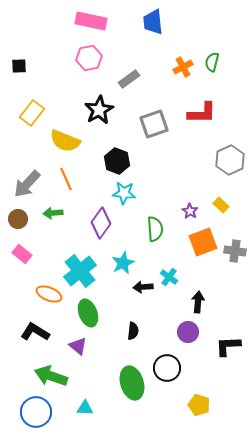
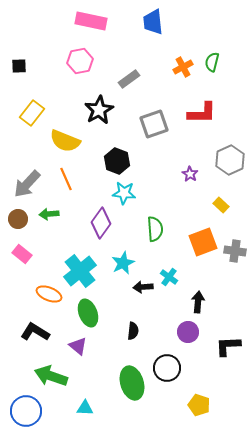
pink hexagon at (89, 58): moved 9 px left, 3 px down
purple star at (190, 211): moved 37 px up
green arrow at (53, 213): moved 4 px left, 1 px down
blue circle at (36, 412): moved 10 px left, 1 px up
